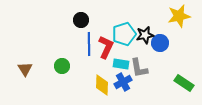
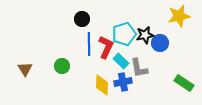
black circle: moved 1 px right, 1 px up
cyan rectangle: moved 3 px up; rotated 35 degrees clockwise
blue cross: rotated 18 degrees clockwise
